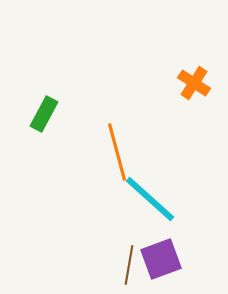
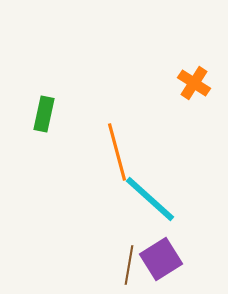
green rectangle: rotated 16 degrees counterclockwise
purple square: rotated 12 degrees counterclockwise
